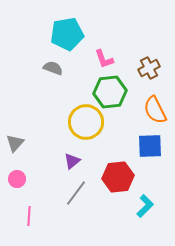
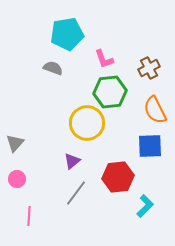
yellow circle: moved 1 px right, 1 px down
